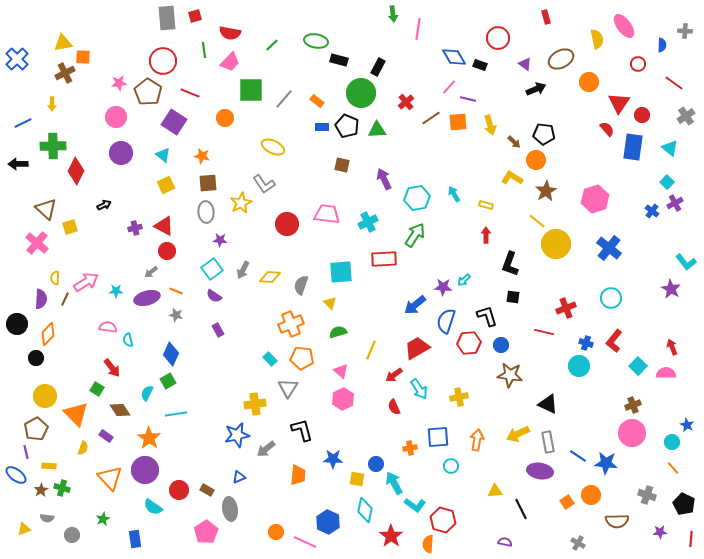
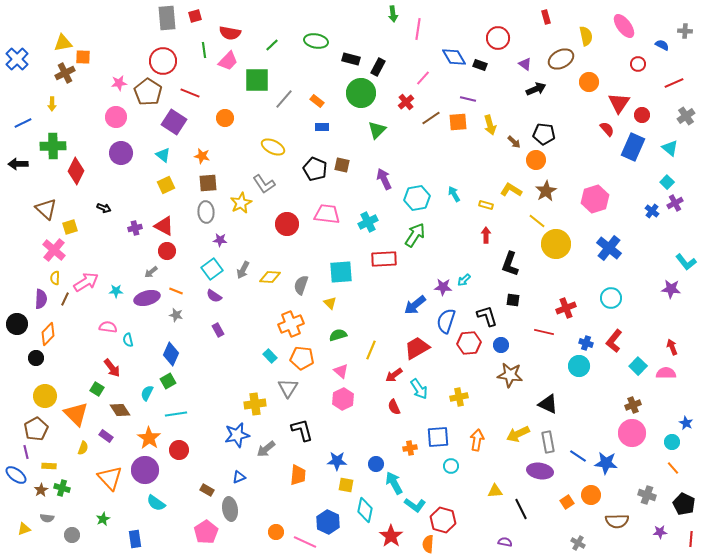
yellow semicircle at (597, 39): moved 11 px left, 3 px up
blue semicircle at (662, 45): rotated 64 degrees counterclockwise
black rectangle at (339, 60): moved 12 px right, 1 px up
pink trapezoid at (230, 62): moved 2 px left, 1 px up
red line at (674, 83): rotated 60 degrees counterclockwise
pink line at (449, 87): moved 26 px left, 9 px up
green square at (251, 90): moved 6 px right, 10 px up
black pentagon at (347, 126): moved 32 px left, 43 px down
green triangle at (377, 130): rotated 42 degrees counterclockwise
blue rectangle at (633, 147): rotated 16 degrees clockwise
yellow L-shape at (512, 178): moved 1 px left, 12 px down
black arrow at (104, 205): moved 3 px down; rotated 48 degrees clockwise
pink cross at (37, 243): moved 17 px right, 7 px down
purple star at (671, 289): rotated 24 degrees counterclockwise
black square at (513, 297): moved 3 px down
green semicircle at (338, 332): moved 3 px down
cyan rectangle at (270, 359): moved 3 px up
blue star at (687, 425): moved 1 px left, 2 px up
blue star at (333, 459): moved 4 px right, 2 px down
yellow square at (357, 479): moved 11 px left, 6 px down
red circle at (179, 490): moved 40 px up
cyan semicircle at (153, 507): moved 3 px right, 4 px up
